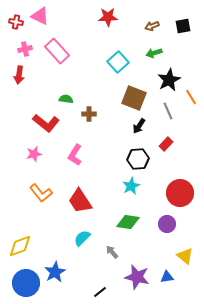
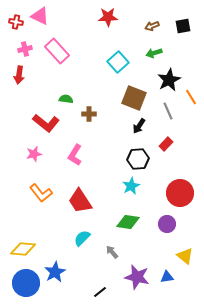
yellow diamond: moved 3 px right, 3 px down; rotated 25 degrees clockwise
